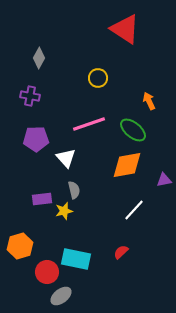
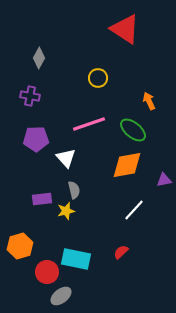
yellow star: moved 2 px right
